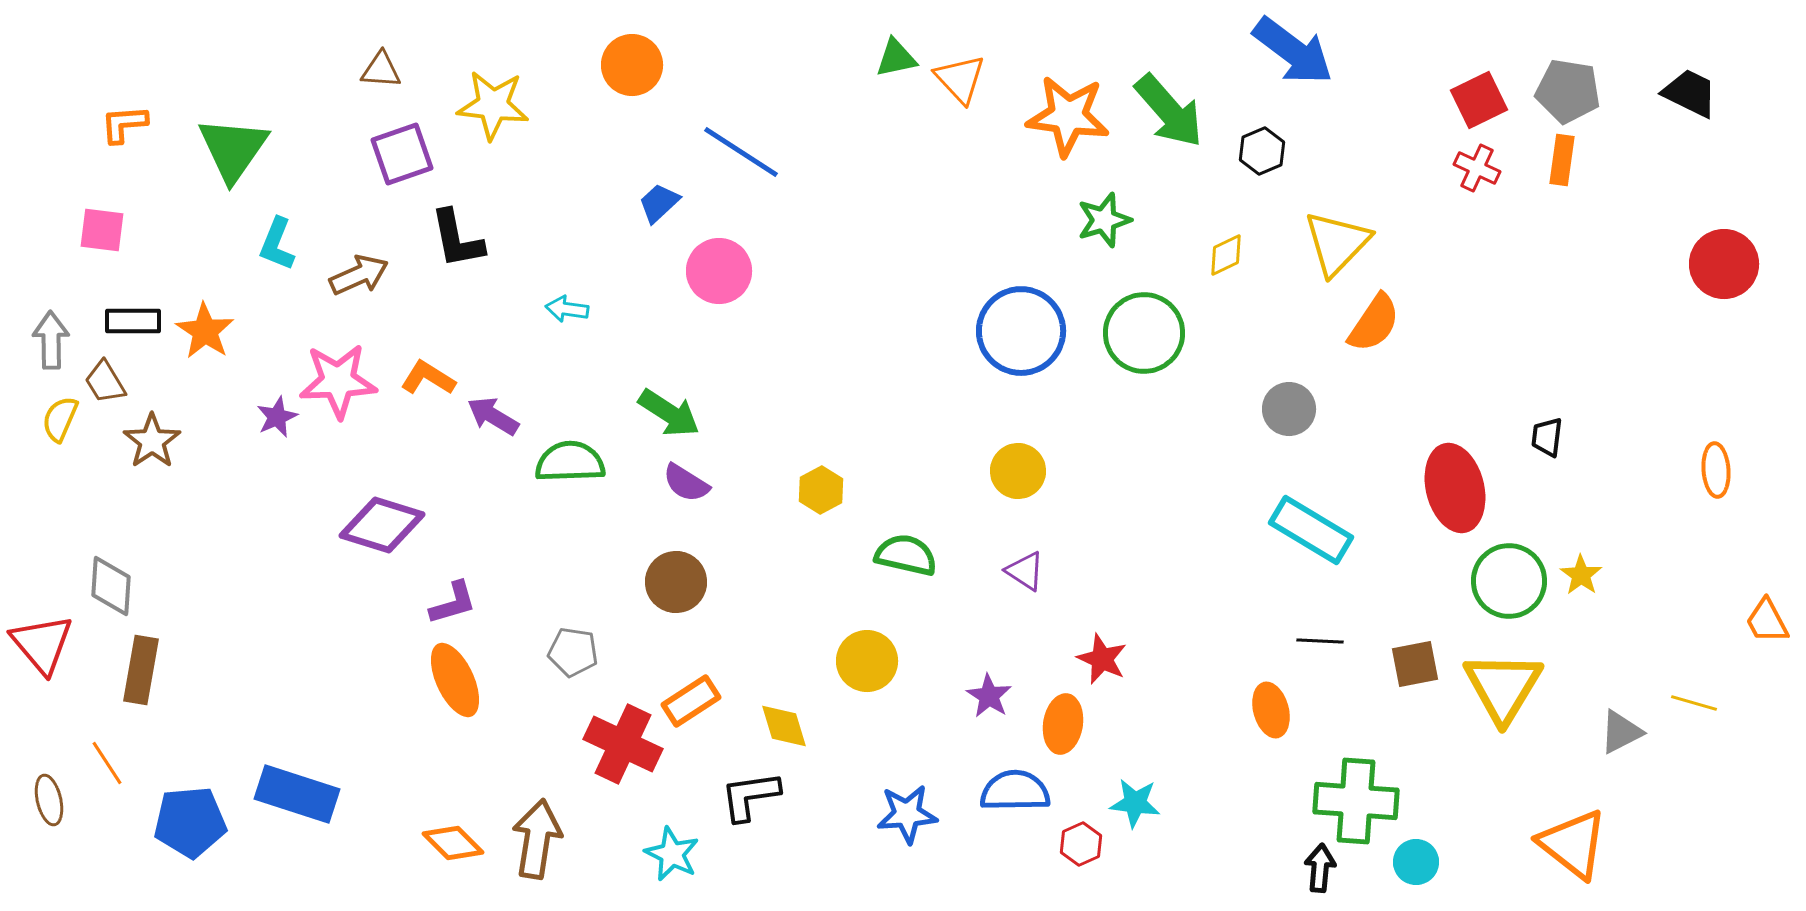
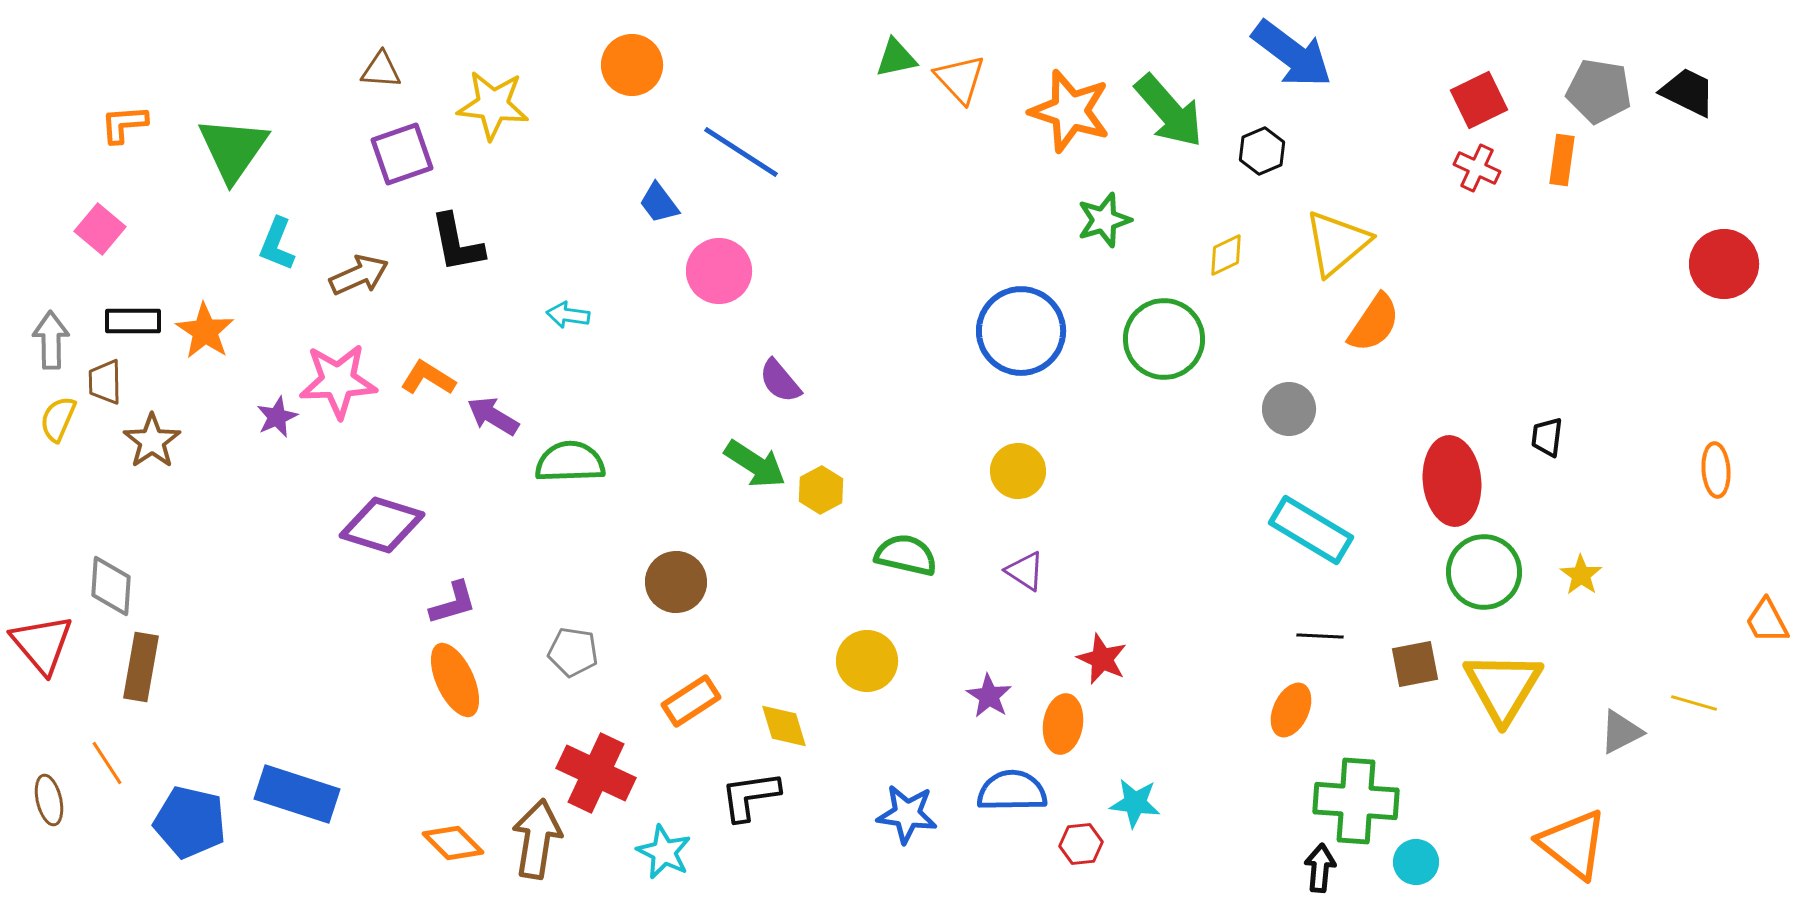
blue arrow at (1293, 51): moved 1 px left, 3 px down
gray pentagon at (1568, 91): moved 31 px right
black trapezoid at (1690, 93): moved 2 px left, 1 px up
orange star at (1068, 116): moved 2 px right, 5 px up; rotated 10 degrees clockwise
blue trapezoid at (659, 203): rotated 84 degrees counterclockwise
pink square at (102, 230): moved 2 px left, 1 px up; rotated 33 degrees clockwise
black L-shape at (457, 239): moved 4 px down
yellow triangle at (1337, 243): rotated 6 degrees clockwise
cyan arrow at (567, 309): moved 1 px right, 6 px down
green circle at (1144, 333): moved 20 px right, 6 px down
brown trapezoid at (105, 382): rotated 30 degrees clockwise
green arrow at (669, 413): moved 86 px right, 51 px down
yellow semicircle at (60, 419): moved 2 px left
purple semicircle at (686, 483): moved 94 px right, 102 px up; rotated 18 degrees clockwise
red ellipse at (1455, 488): moved 3 px left, 7 px up; rotated 8 degrees clockwise
green circle at (1509, 581): moved 25 px left, 9 px up
black line at (1320, 641): moved 5 px up
brown rectangle at (141, 670): moved 3 px up
orange ellipse at (1271, 710): moved 20 px right; rotated 40 degrees clockwise
red cross at (623, 744): moved 27 px left, 29 px down
blue semicircle at (1015, 791): moved 3 px left
blue star at (907, 814): rotated 12 degrees clockwise
blue pentagon at (190, 822): rotated 18 degrees clockwise
red hexagon at (1081, 844): rotated 18 degrees clockwise
cyan star at (672, 854): moved 8 px left, 2 px up
